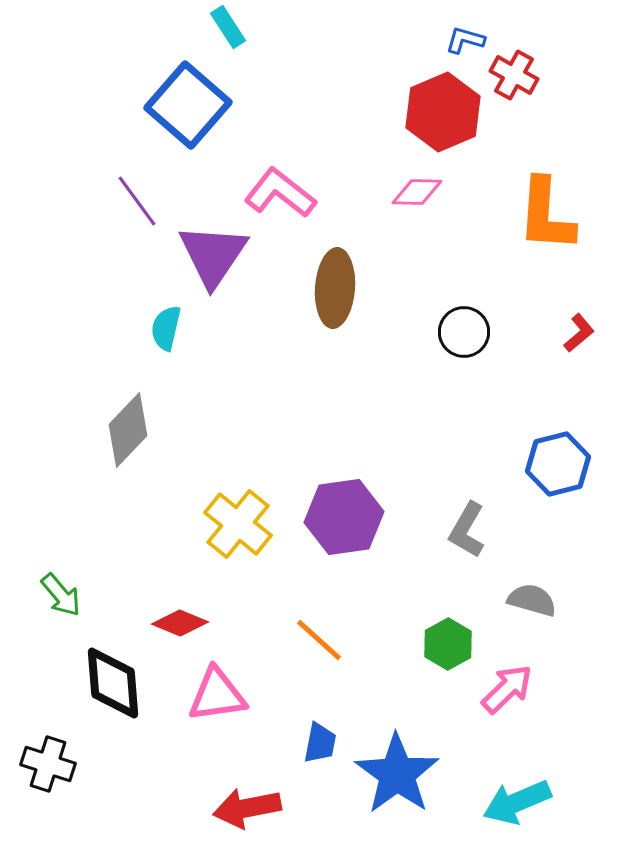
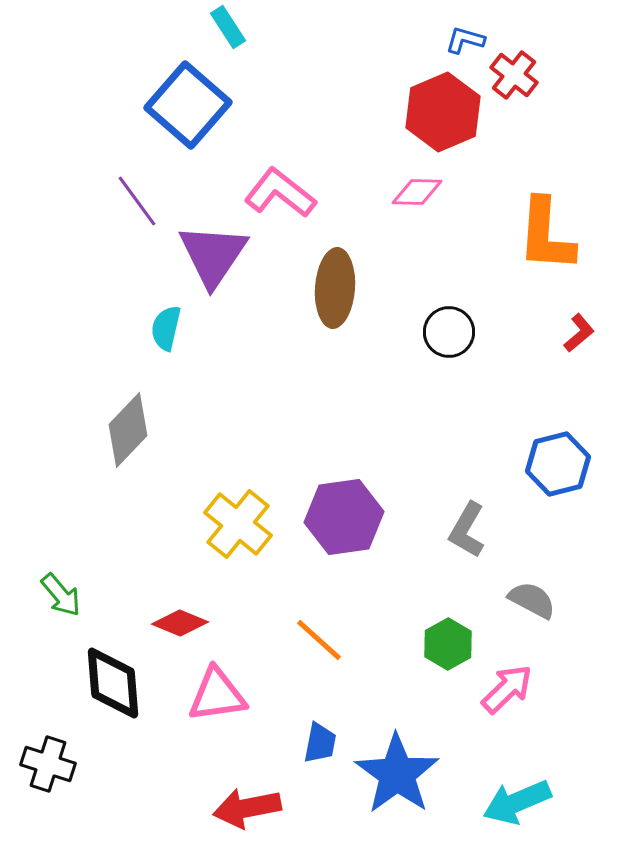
red cross: rotated 9 degrees clockwise
orange L-shape: moved 20 px down
black circle: moved 15 px left
gray semicircle: rotated 12 degrees clockwise
